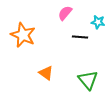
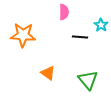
pink semicircle: moved 1 px left, 1 px up; rotated 140 degrees clockwise
cyan star: moved 3 px right, 3 px down; rotated 24 degrees clockwise
orange star: rotated 20 degrees counterclockwise
orange triangle: moved 2 px right
